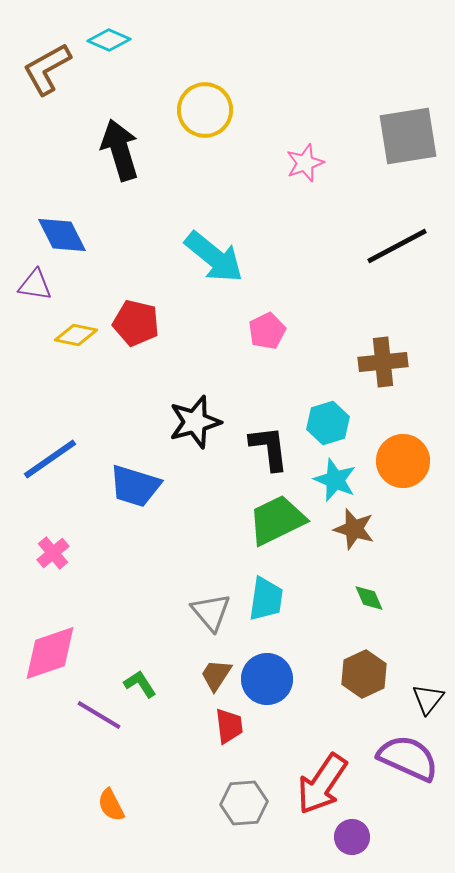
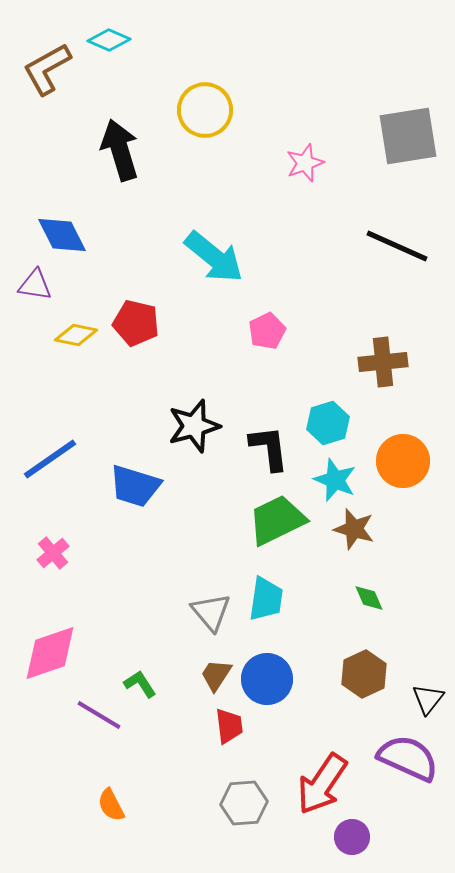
black line: rotated 52 degrees clockwise
black star: moved 1 px left, 4 px down
